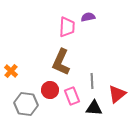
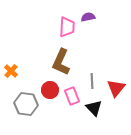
red triangle: moved 1 px left, 6 px up; rotated 12 degrees counterclockwise
black triangle: rotated 42 degrees clockwise
